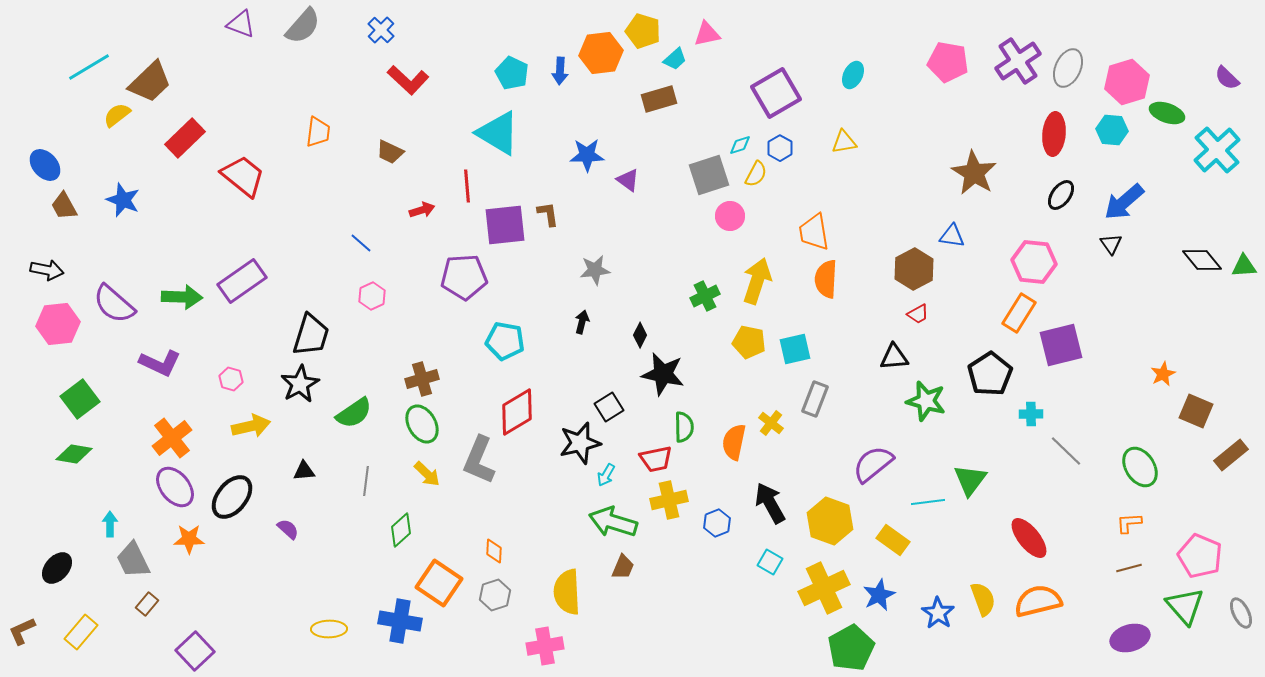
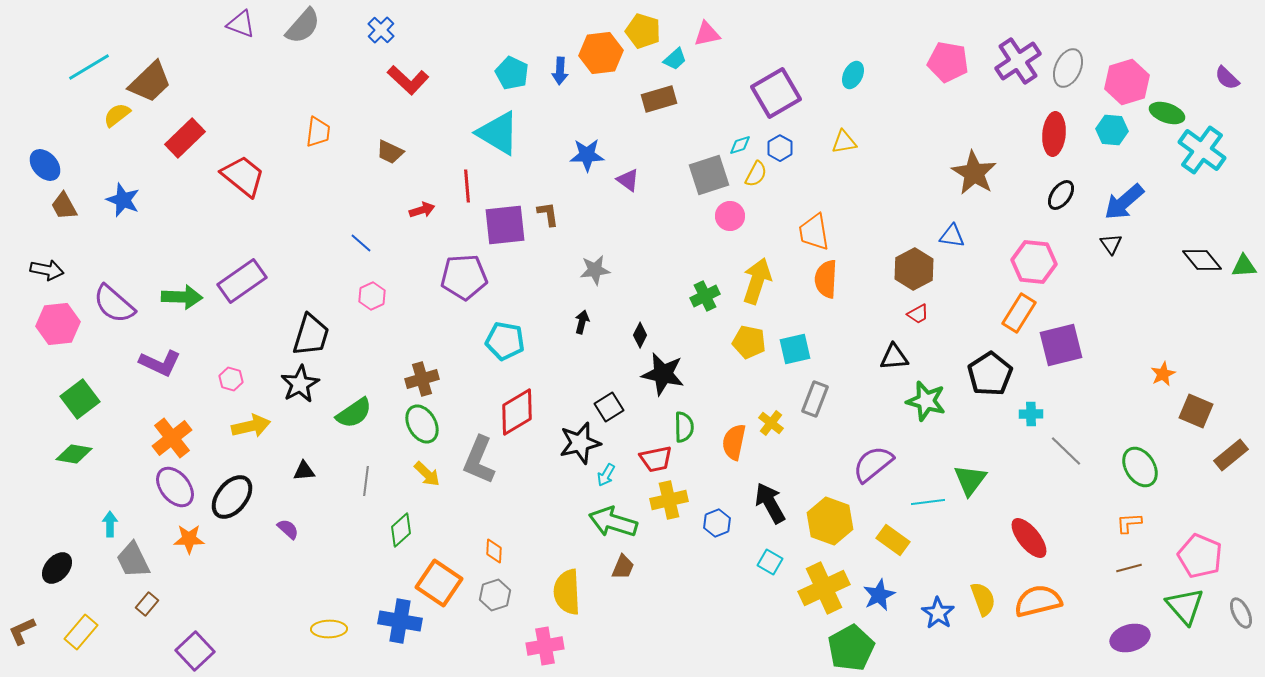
cyan cross at (1217, 150): moved 15 px left; rotated 12 degrees counterclockwise
